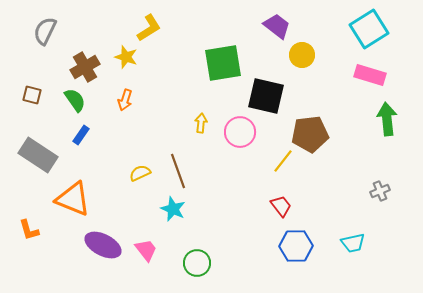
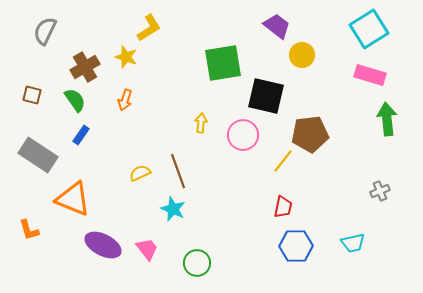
pink circle: moved 3 px right, 3 px down
red trapezoid: moved 2 px right, 1 px down; rotated 50 degrees clockwise
pink trapezoid: moved 1 px right, 1 px up
